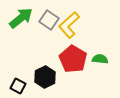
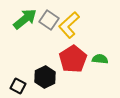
green arrow: moved 4 px right, 1 px down
red pentagon: rotated 8 degrees clockwise
